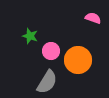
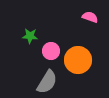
pink semicircle: moved 3 px left, 1 px up
green star: rotated 14 degrees counterclockwise
